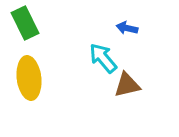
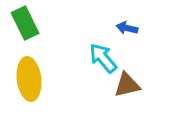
yellow ellipse: moved 1 px down
